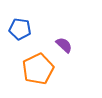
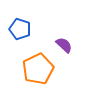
blue pentagon: rotated 10 degrees clockwise
